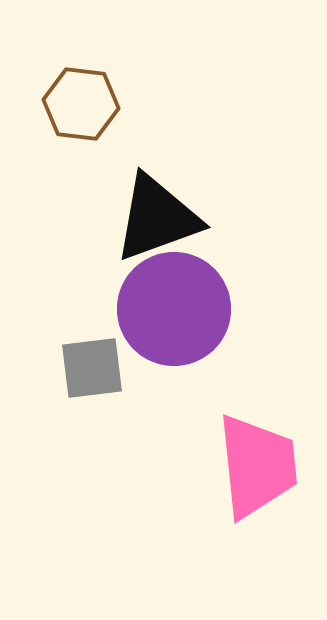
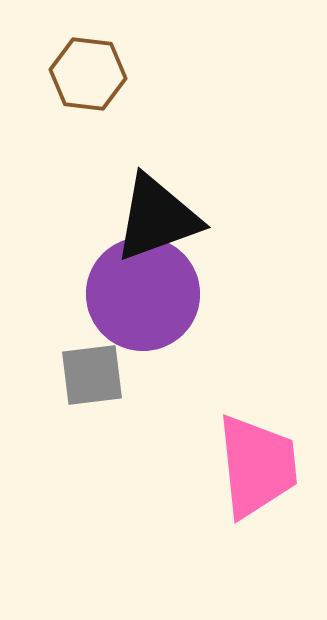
brown hexagon: moved 7 px right, 30 px up
purple circle: moved 31 px left, 15 px up
gray square: moved 7 px down
